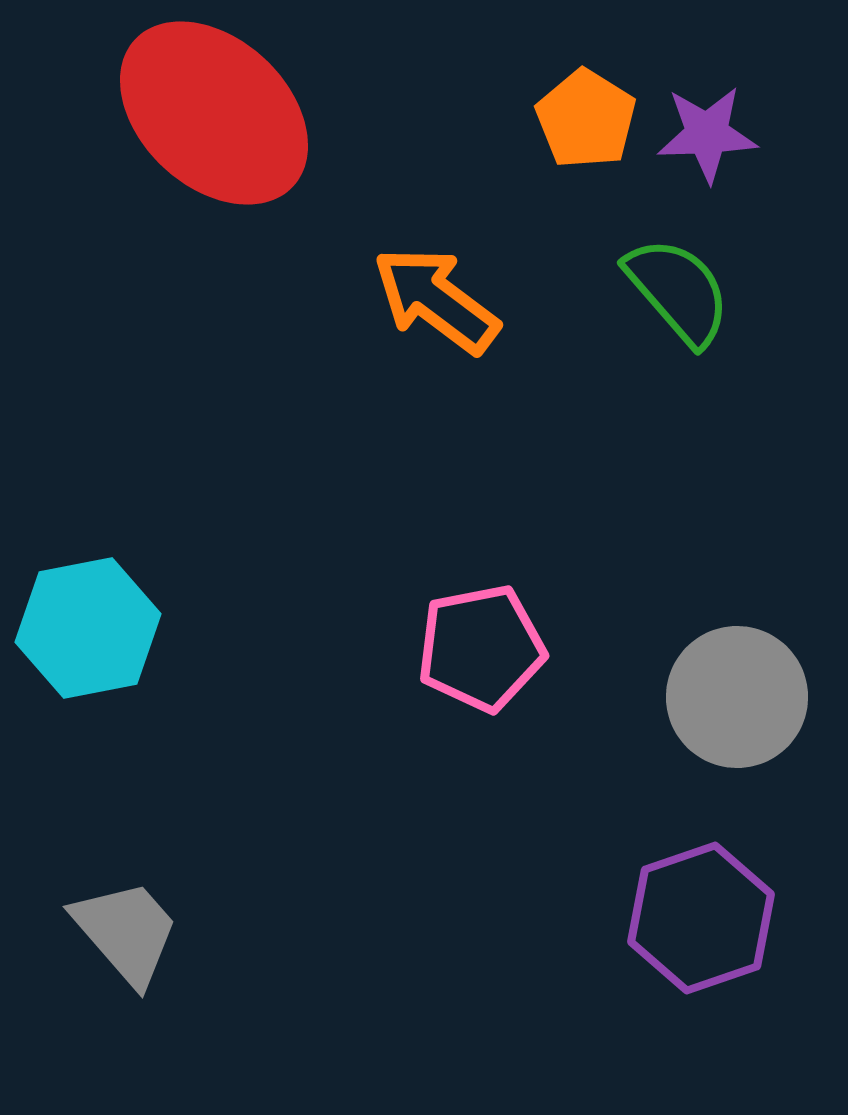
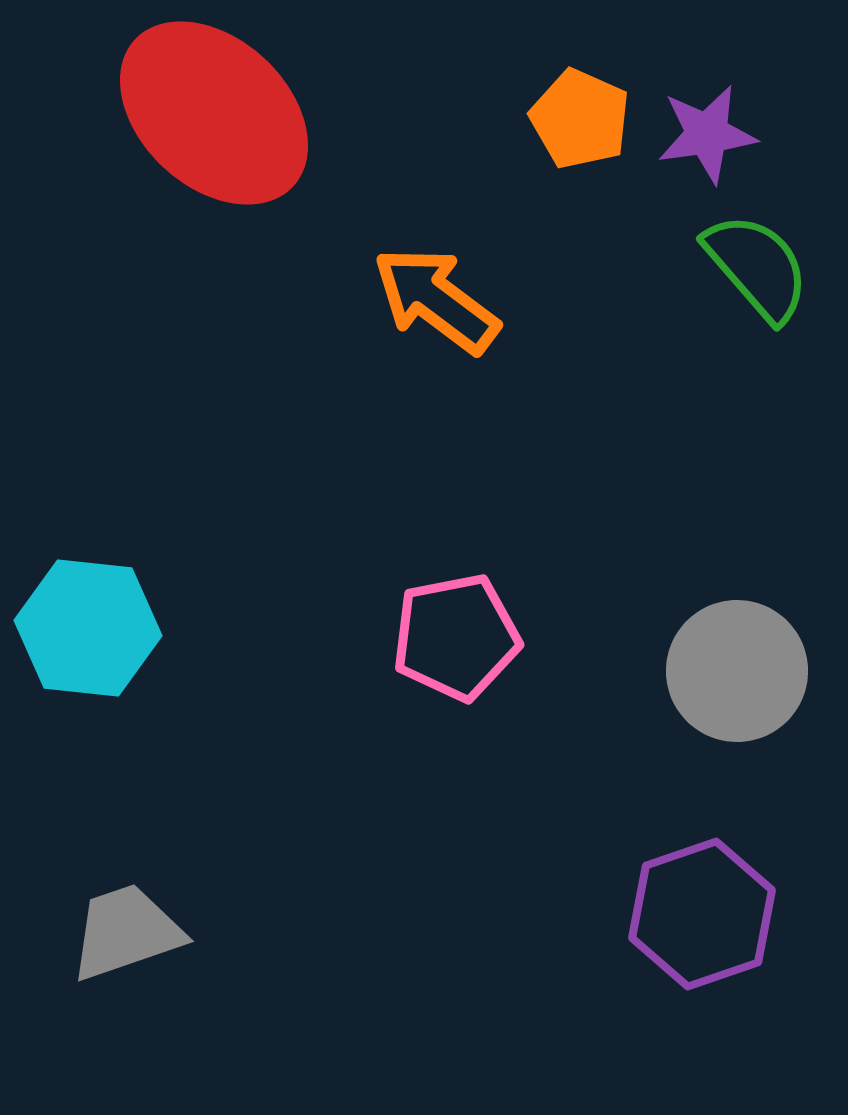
orange pentagon: moved 6 px left; rotated 8 degrees counterclockwise
purple star: rotated 6 degrees counterclockwise
green semicircle: moved 79 px right, 24 px up
cyan hexagon: rotated 17 degrees clockwise
pink pentagon: moved 25 px left, 11 px up
gray circle: moved 26 px up
purple hexagon: moved 1 px right, 4 px up
gray trapezoid: rotated 68 degrees counterclockwise
